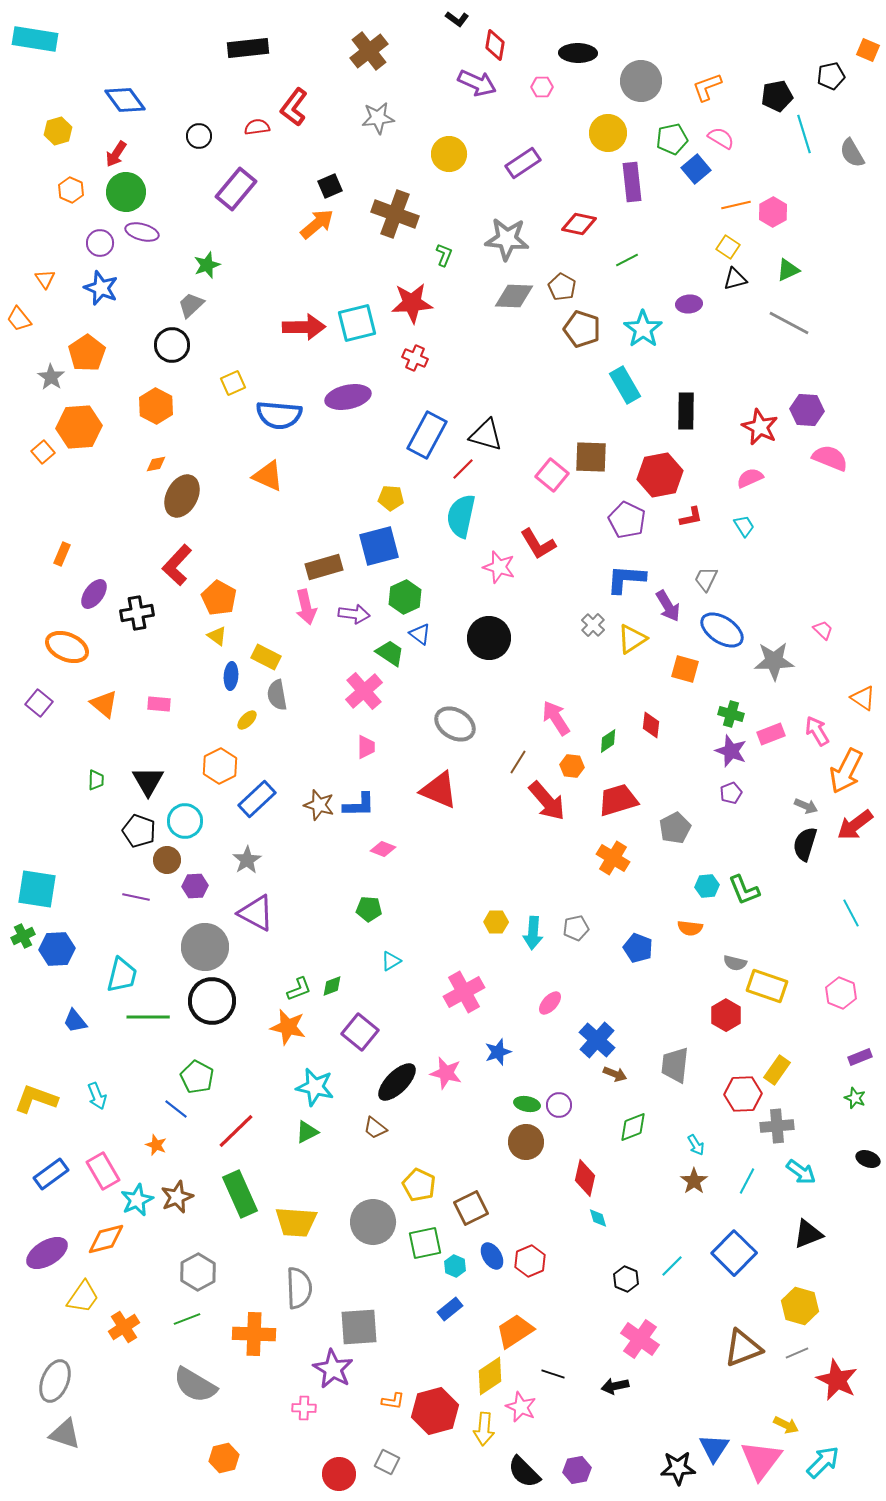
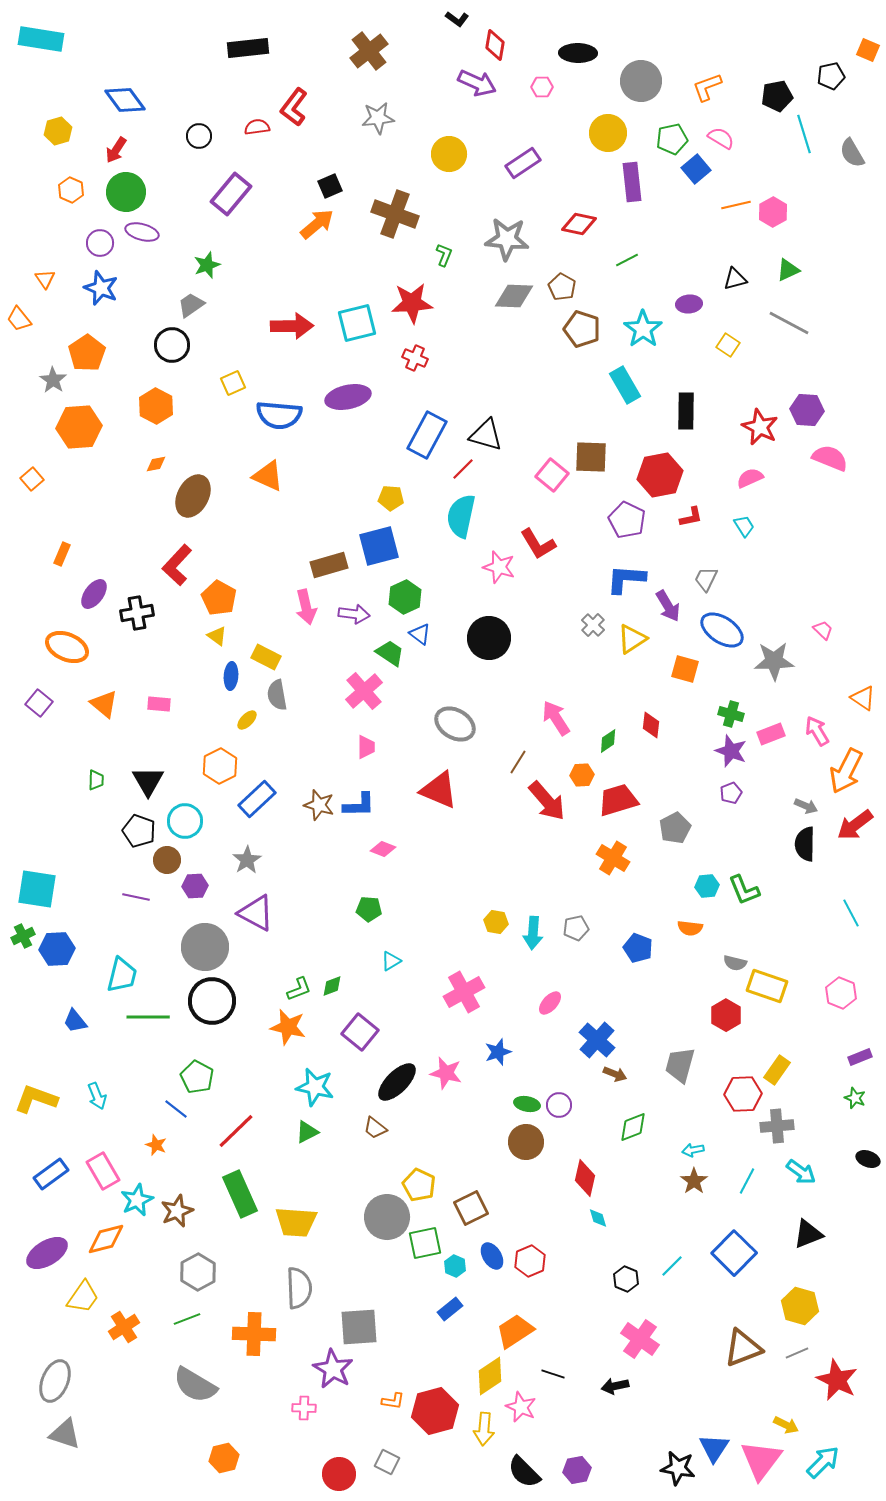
cyan rectangle at (35, 39): moved 6 px right
red arrow at (116, 154): moved 4 px up
purple rectangle at (236, 189): moved 5 px left, 5 px down
yellow square at (728, 247): moved 98 px down
gray trapezoid at (191, 305): rotated 8 degrees clockwise
red arrow at (304, 327): moved 12 px left, 1 px up
gray star at (51, 377): moved 2 px right, 3 px down
orange square at (43, 452): moved 11 px left, 27 px down
brown ellipse at (182, 496): moved 11 px right
brown rectangle at (324, 567): moved 5 px right, 2 px up
orange hexagon at (572, 766): moved 10 px right, 9 px down; rotated 10 degrees counterclockwise
black semicircle at (805, 844): rotated 16 degrees counterclockwise
yellow hexagon at (496, 922): rotated 10 degrees clockwise
gray trapezoid at (675, 1065): moved 5 px right; rotated 9 degrees clockwise
cyan arrow at (696, 1145): moved 3 px left, 5 px down; rotated 110 degrees clockwise
brown star at (177, 1197): moved 14 px down
gray circle at (373, 1222): moved 14 px right, 5 px up
black star at (678, 1468): rotated 12 degrees clockwise
